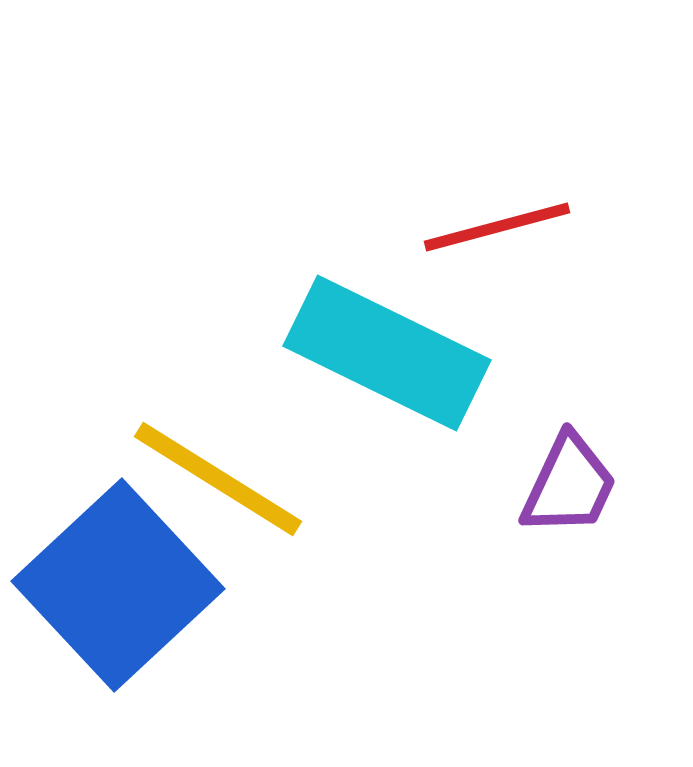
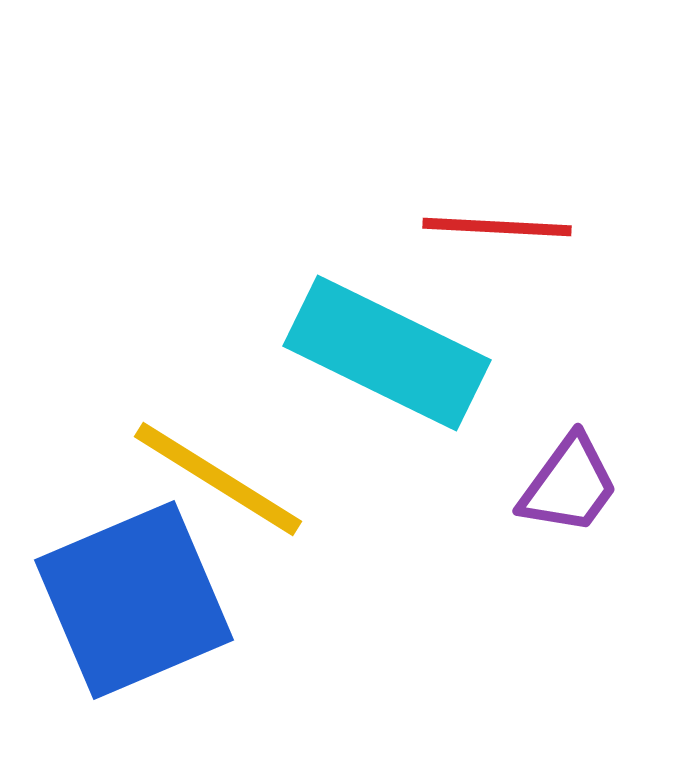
red line: rotated 18 degrees clockwise
purple trapezoid: rotated 11 degrees clockwise
blue square: moved 16 px right, 15 px down; rotated 20 degrees clockwise
